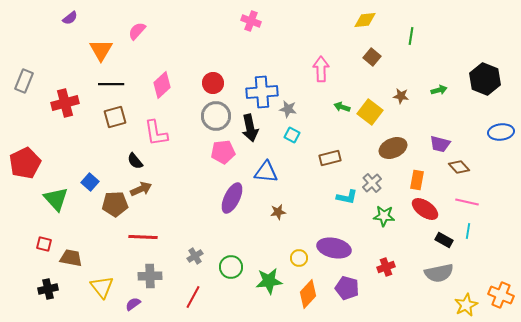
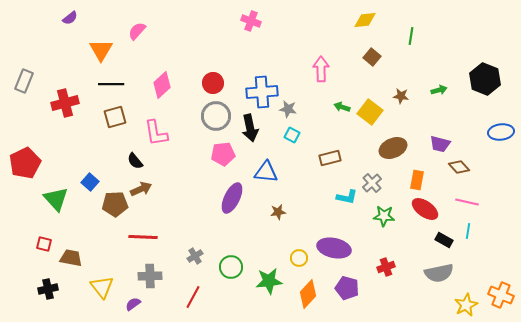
pink pentagon at (223, 152): moved 2 px down
